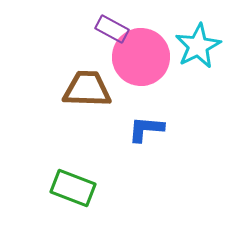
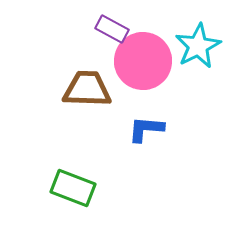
pink circle: moved 2 px right, 4 px down
